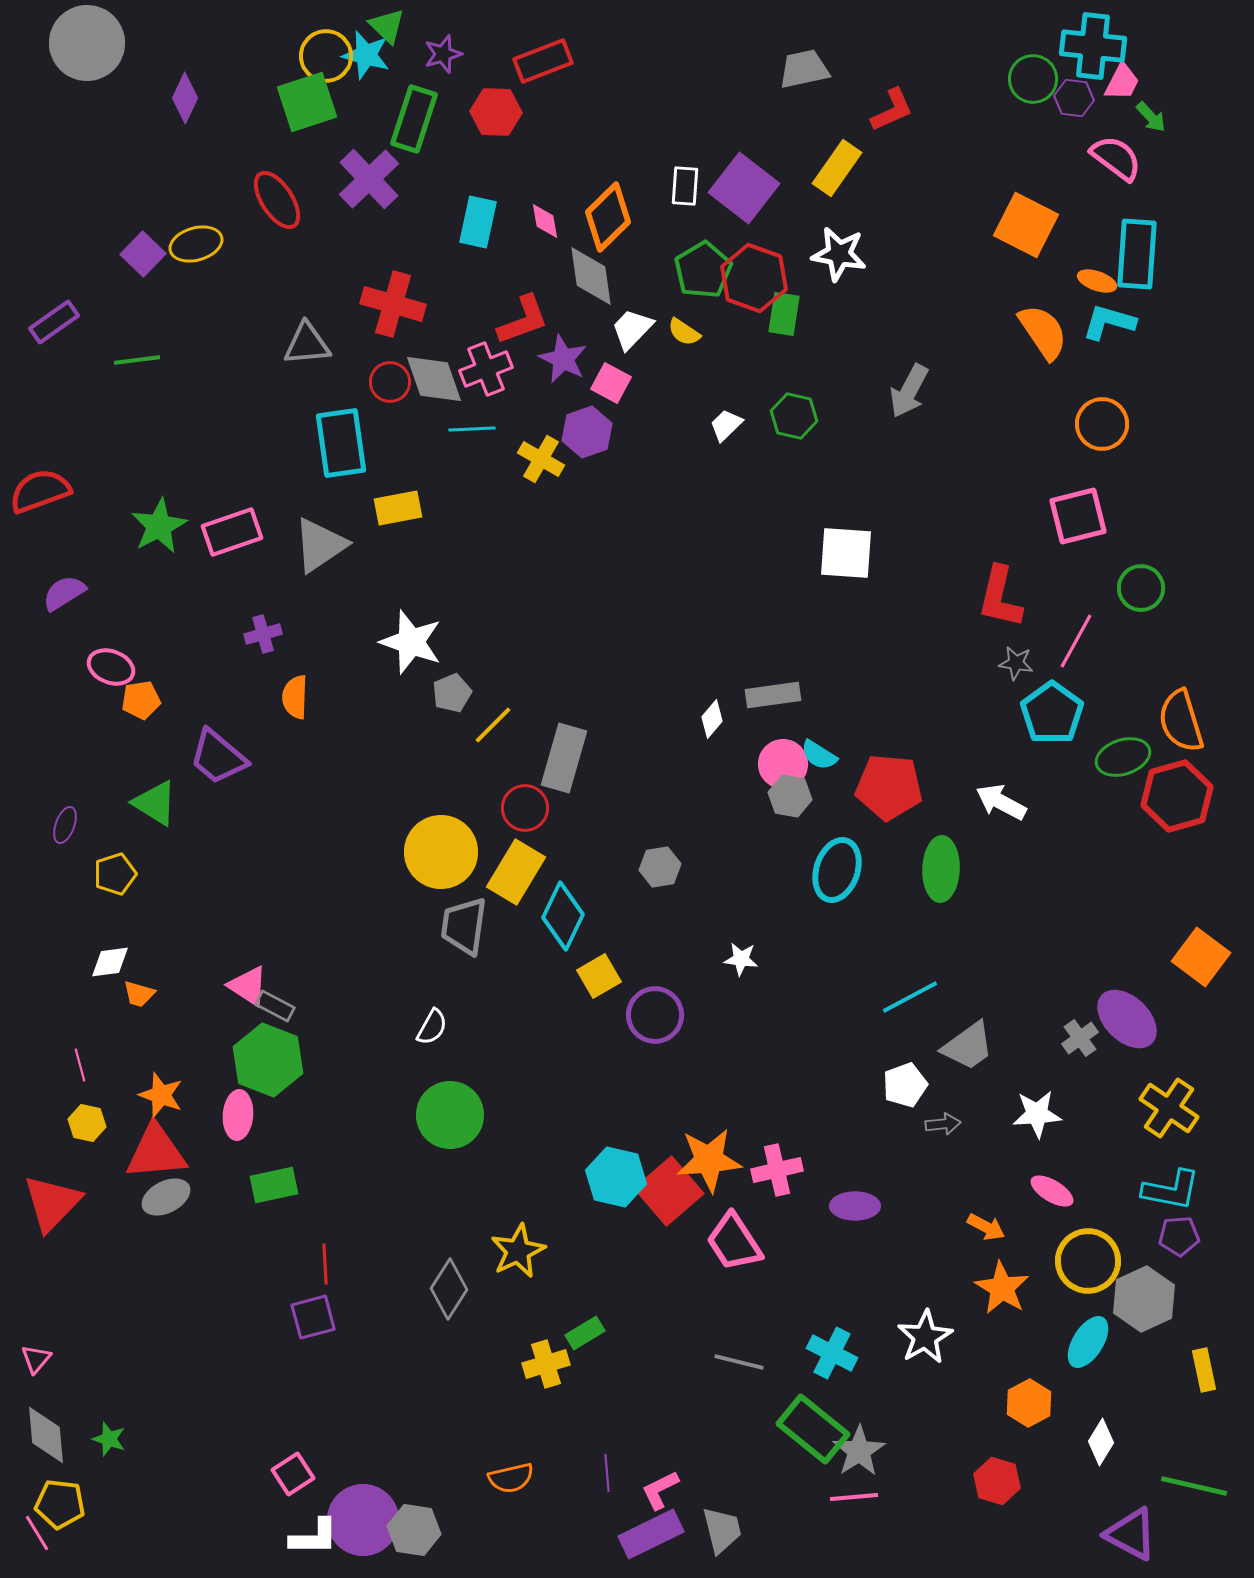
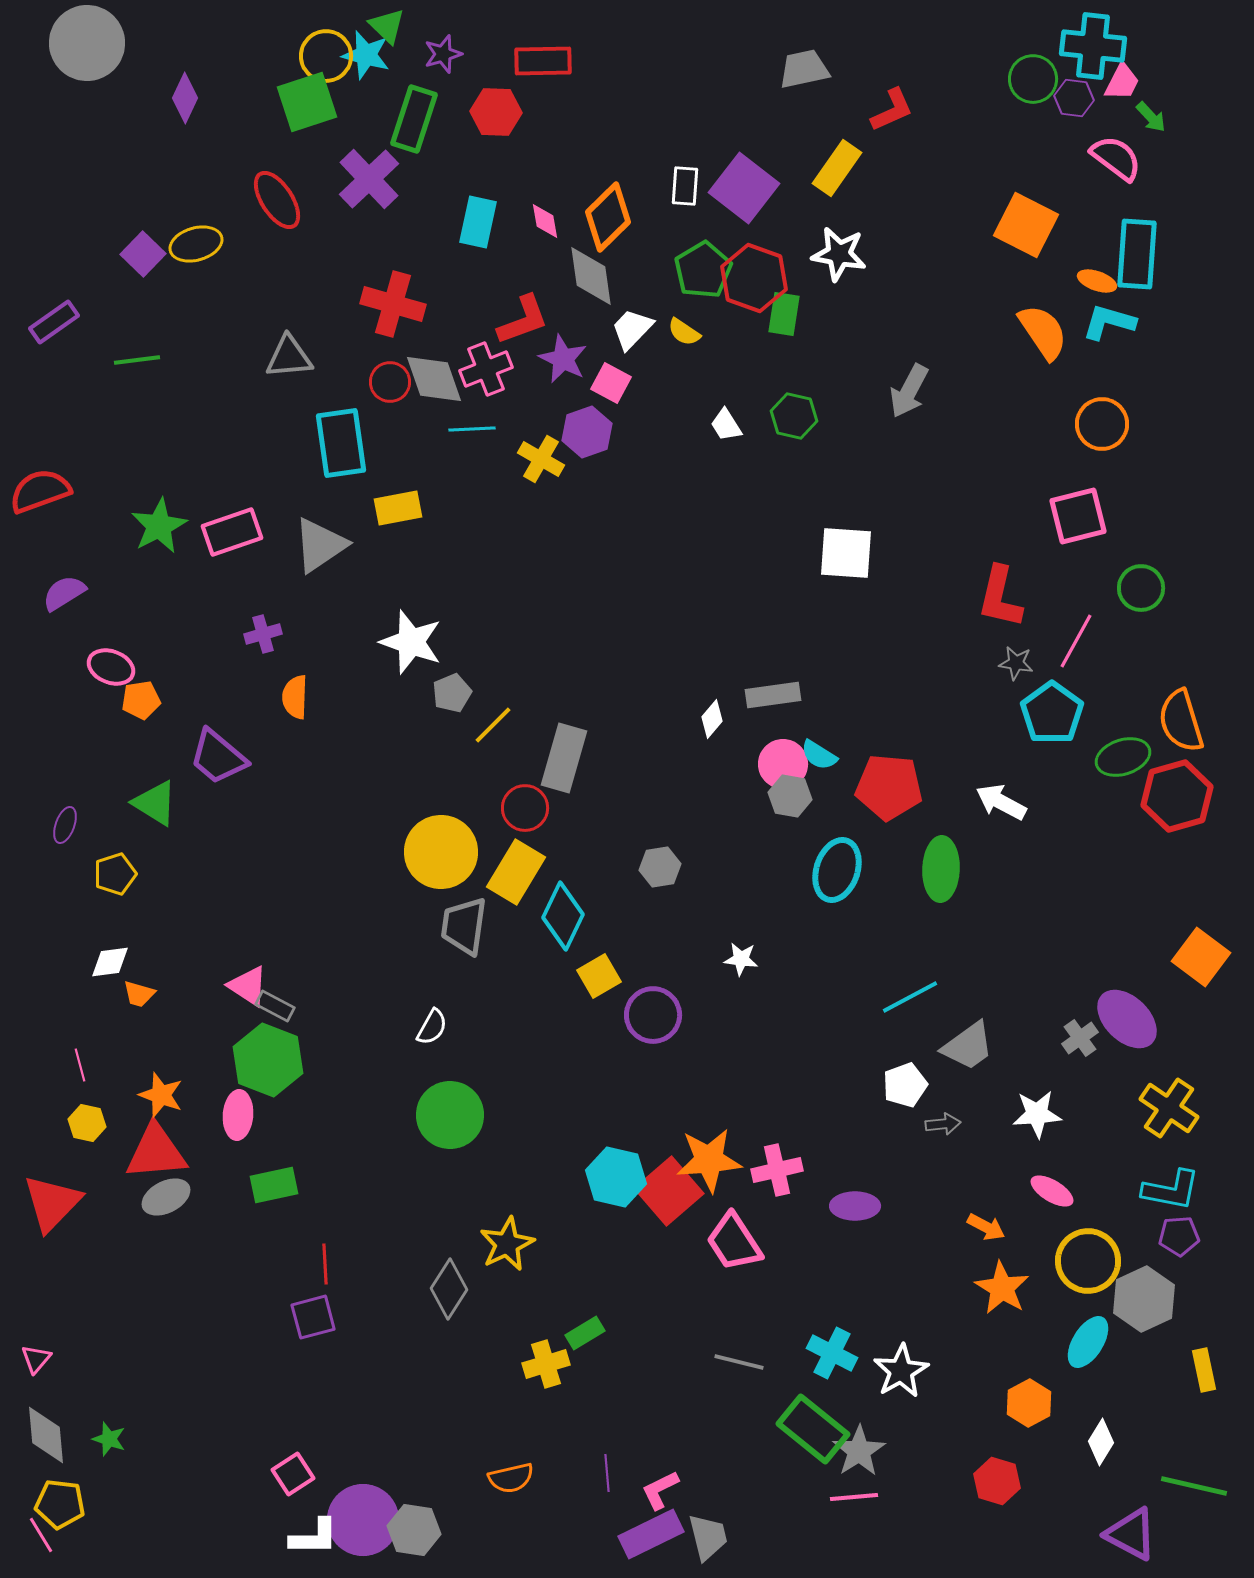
red rectangle at (543, 61): rotated 20 degrees clockwise
gray triangle at (307, 344): moved 18 px left, 13 px down
white trapezoid at (726, 425): rotated 78 degrees counterclockwise
purple circle at (655, 1015): moved 2 px left
yellow star at (518, 1251): moved 11 px left, 7 px up
white star at (925, 1337): moved 24 px left, 34 px down
gray trapezoid at (722, 1530): moved 14 px left, 7 px down
pink line at (37, 1533): moved 4 px right, 2 px down
